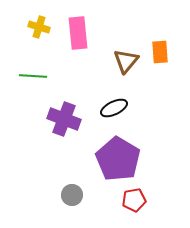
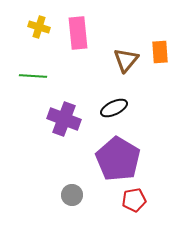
brown triangle: moved 1 px up
